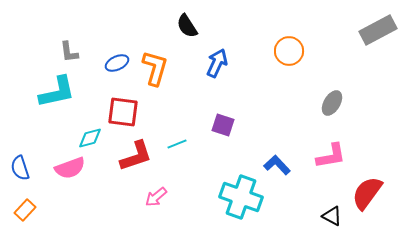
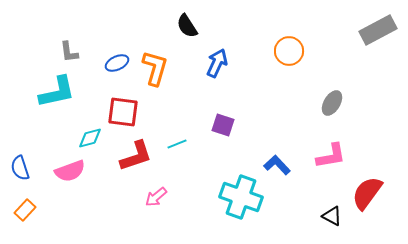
pink semicircle: moved 3 px down
